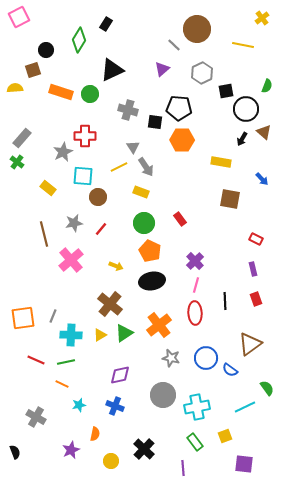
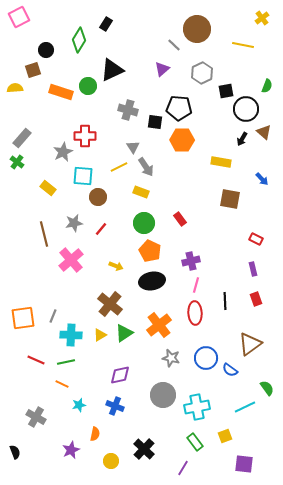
green circle at (90, 94): moved 2 px left, 8 px up
purple cross at (195, 261): moved 4 px left; rotated 30 degrees clockwise
purple line at (183, 468): rotated 35 degrees clockwise
